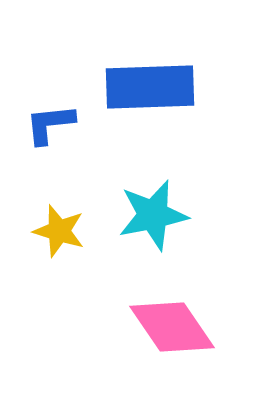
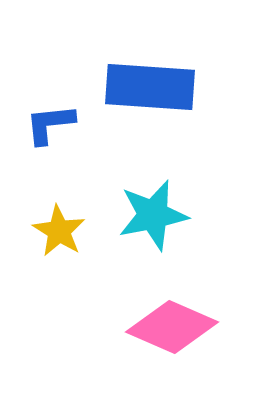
blue rectangle: rotated 6 degrees clockwise
yellow star: rotated 14 degrees clockwise
pink diamond: rotated 32 degrees counterclockwise
